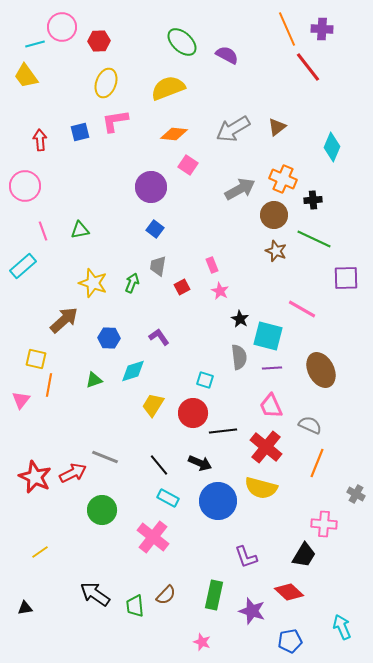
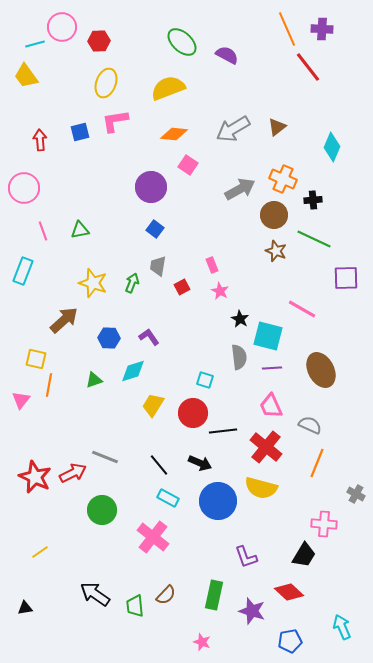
pink circle at (25, 186): moved 1 px left, 2 px down
cyan rectangle at (23, 266): moved 5 px down; rotated 28 degrees counterclockwise
purple L-shape at (159, 337): moved 10 px left
